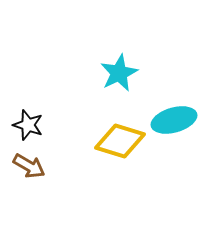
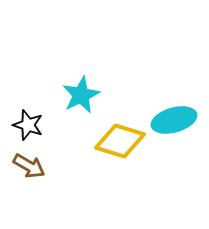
cyan star: moved 38 px left, 22 px down
